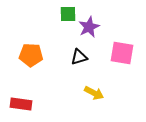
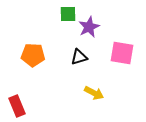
orange pentagon: moved 2 px right
red rectangle: moved 4 px left, 2 px down; rotated 60 degrees clockwise
